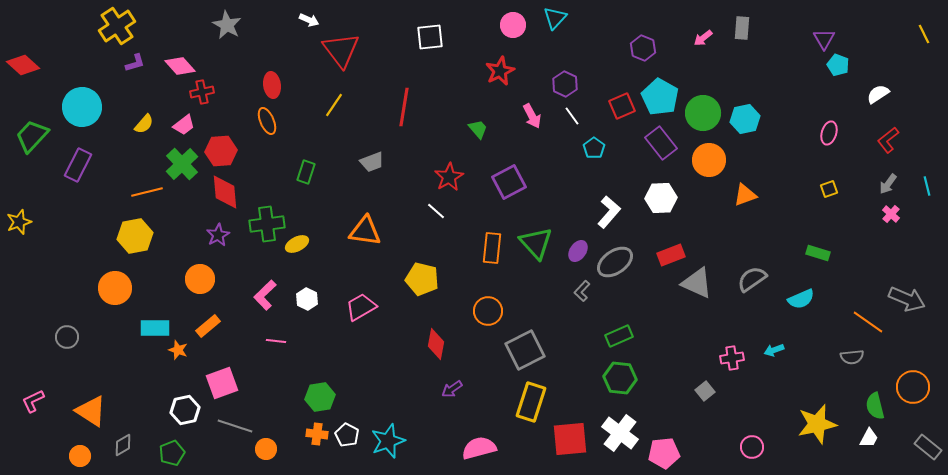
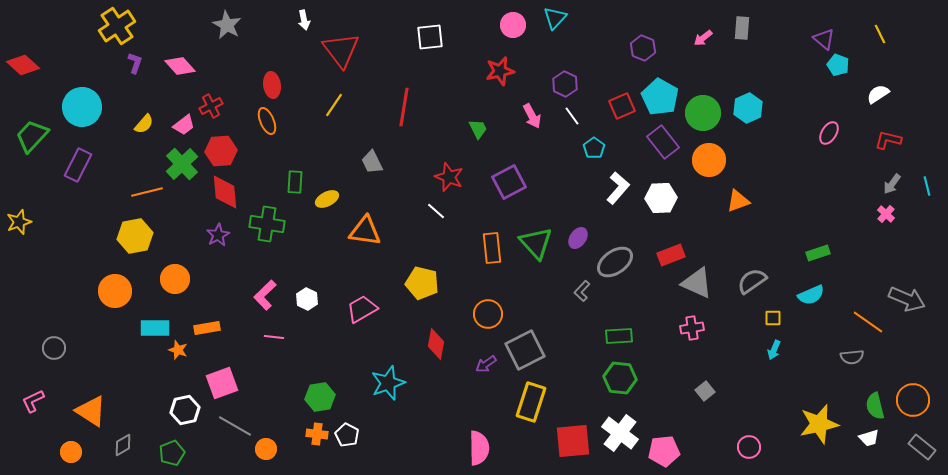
white arrow at (309, 20): moved 5 px left; rotated 54 degrees clockwise
yellow line at (924, 34): moved 44 px left
purple triangle at (824, 39): rotated 20 degrees counterclockwise
purple L-shape at (135, 63): rotated 55 degrees counterclockwise
red star at (500, 71): rotated 12 degrees clockwise
red cross at (202, 92): moved 9 px right, 14 px down; rotated 15 degrees counterclockwise
cyan hexagon at (745, 119): moved 3 px right, 11 px up; rotated 12 degrees counterclockwise
green trapezoid at (478, 129): rotated 15 degrees clockwise
pink ellipse at (829, 133): rotated 15 degrees clockwise
red L-shape at (888, 140): rotated 52 degrees clockwise
purple rectangle at (661, 143): moved 2 px right, 1 px up
gray trapezoid at (372, 162): rotated 85 degrees clockwise
green rectangle at (306, 172): moved 11 px left, 10 px down; rotated 15 degrees counterclockwise
red star at (449, 177): rotated 20 degrees counterclockwise
gray arrow at (888, 184): moved 4 px right
yellow square at (829, 189): moved 56 px left, 129 px down; rotated 18 degrees clockwise
orange triangle at (745, 195): moved 7 px left, 6 px down
white L-shape at (609, 212): moved 9 px right, 24 px up
pink cross at (891, 214): moved 5 px left
green cross at (267, 224): rotated 16 degrees clockwise
yellow ellipse at (297, 244): moved 30 px right, 45 px up
orange rectangle at (492, 248): rotated 12 degrees counterclockwise
purple ellipse at (578, 251): moved 13 px up
green rectangle at (818, 253): rotated 35 degrees counterclockwise
orange circle at (200, 279): moved 25 px left
yellow pentagon at (422, 279): moved 4 px down
gray semicircle at (752, 279): moved 2 px down
orange circle at (115, 288): moved 3 px down
cyan semicircle at (801, 299): moved 10 px right, 4 px up
pink trapezoid at (361, 307): moved 1 px right, 2 px down
orange circle at (488, 311): moved 3 px down
orange rectangle at (208, 326): moved 1 px left, 2 px down; rotated 30 degrees clockwise
green rectangle at (619, 336): rotated 20 degrees clockwise
gray circle at (67, 337): moved 13 px left, 11 px down
pink line at (276, 341): moved 2 px left, 4 px up
cyan arrow at (774, 350): rotated 48 degrees counterclockwise
pink cross at (732, 358): moved 40 px left, 30 px up
orange circle at (913, 387): moved 13 px down
purple arrow at (452, 389): moved 34 px right, 25 px up
yellow star at (817, 424): moved 2 px right
gray line at (235, 426): rotated 12 degrees clockwise
white trapezoid at (869, 438): rotated 45 degrees clockwise
red square at (570, 439): moved 3 px right, 2 px down
cyan star at (388, 441): moved 58 px up
pink circle at (752, 447): moved 3 px left
gray rectangle at (928, 447): moved 6 px left
pink semicircle at (479, 448): rotated 104 degrees clockwise
pink pentagon at (664, 453): moved 2 px up
orange circle at (80, 456): moved 9 px left, 4 px up
